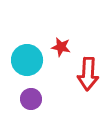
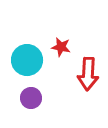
purple circle: moved 1 px up
